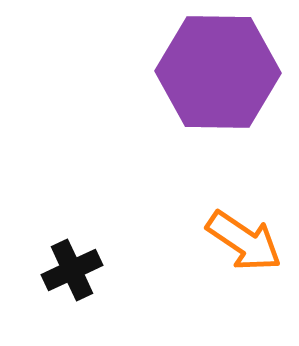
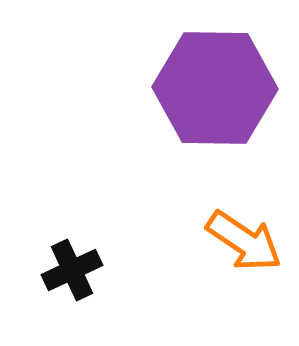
purple hexagon: moved 3 px left, 16 px down
